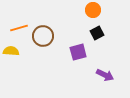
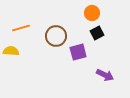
orange circle: moved 1 px left, 3 px down
orange line: moved 2 px right
brown circle: moved 13 px right
